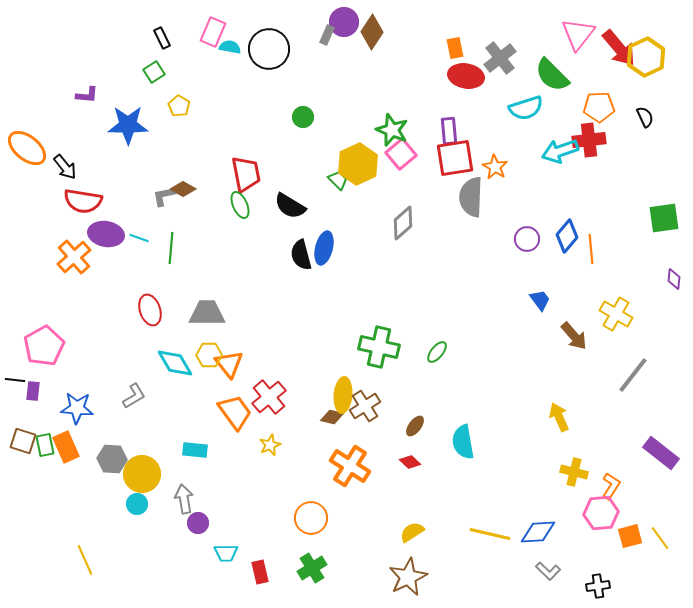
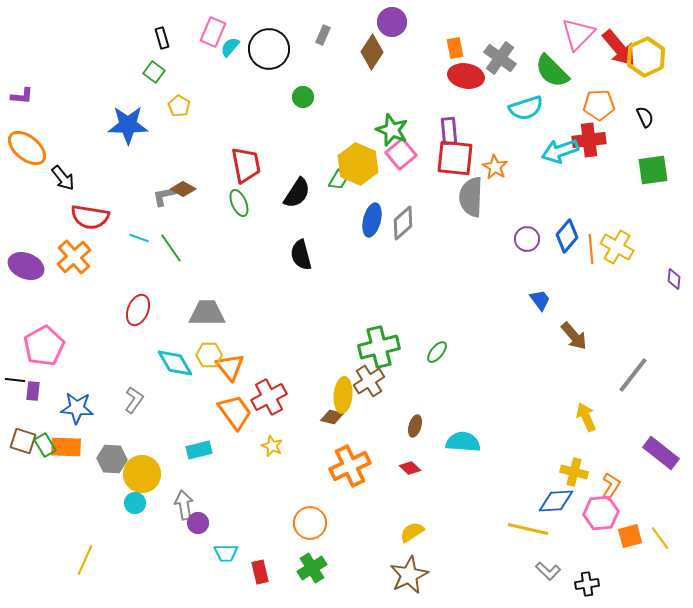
purple circle at (344, 22): moved 48 px right
brown diamond at (372, 32): moved 20 px down
pink triangle at (578, 34): rotated 6 degrees clockwise
gray rectangle at (327, 35): moved 4 px left
black rectangle at (162, 38): rotated 10 degrees clockwise
cyan semicircle at (230, 47): rotated 60 degrees counterclockwise
gray cross at (500, 58): rotated 16 degrees counterclockwise
green square at (154, 72): rotated 20 degrees counterclockwise
green semicircle at (552, 75): moved 4 px up
purple L-shape at (87, 95): moved 65 px left, 1 px down
orange pentagon at (599, 107): moved 2 px up
green circle at (303, 117): moved 20 px up
red square at (455, 158): rotated 15 degrees clockwise
yellow hexagon at (358, 164): rotated 12 degrees counterclockwise
black arrow at (65, 167): moved 2 px left, 11 px down
red trapezoid at (246, 174): moved 9 px up
green trapezoid at (338, 180): rotated 75 degrees clockwise
red semicircle at (83, 201): moved 7 px right, 16 px down
green ellipse at (240, 205): moved 1 px left, 2 px up
black semicircle at (290, 206): moved 7 px right, 13 px up; rotated 88 degrees counterclockwise
green square at (664, 218): moved 11 px left, 48 px up
purple ellipse at (106, 234): moved 80 px left, 32 px down; rotated 12 degrees clockwise
green line at (171, 248): rotated 40 degrees counterclockwise
blue ellipse at (324, 248): moved 48 px right, 28 px up
red ellipse at (150, 310): moved 12 px left; rotated 40 degrees clockwise
yellow cross at (616, 314): moved 1 px right, 67 px up
green cross at (379, 347): rotated 27 degrees counterclockwise
orange triangle at (229, 364): moved 1 px right, 3 px down
gray L-shape at (134, 396): moved 4 px down; rotated 24 degrees counterclockwise
red cross at (269, 397): rotated 12 degrees clockwise
brown cross at (365, 406): moved 4 px right, 25 px up
yellow arrow at (559, 417): moved 27 px right
brown ellipse at (415, 426): rotated 20 degrees counterclockwise
cyan semicircle at (463, 442): rotated 104 degrees clockwise
green rectangle at (45, 445): rotated 20 degrees counterclockwise
yellow star at (270, 445): moved 2 px right, 1 px down; rotated 25 degrees counterclockwise
orange rectangle at (66, 447): rotated 64 degrees counterclockwise
cyan rectangle at (195, 450): moved 4 px right; rotated 20 degrees counterclockwise
red diamond at (410, 462): moved 6 px down
orange cross at (350, 466): rotated 33 degrees clockwise
gray arrow at (184, 499): moved 6 px down
cyan circle at (137, 504): moved 2 px left, 1 px up
orange circle at (311, 518): moved 1 px left, 5 px down
blue diamond at (538, 532): moved 18 px right, 31 px up
yellow line at (490, 534): moved 38 px right, 5 px up
yellow line at (85, 560): rotated 48 degrees clockwise
brown star at (408, 577): moved 1 px right, 2 px up
black cross at (598, 586): moved 11 px left, 2 px up
